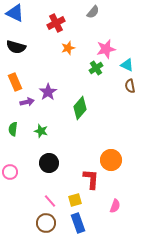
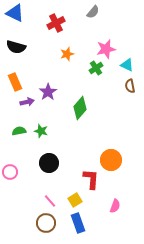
orange star: moved 1 px left, 6 px down
green semicircle: moved 6 px right, 2 px down; rotated 72 degrees clockwise
yellow square: rotated 16 degrees counterclockwise
